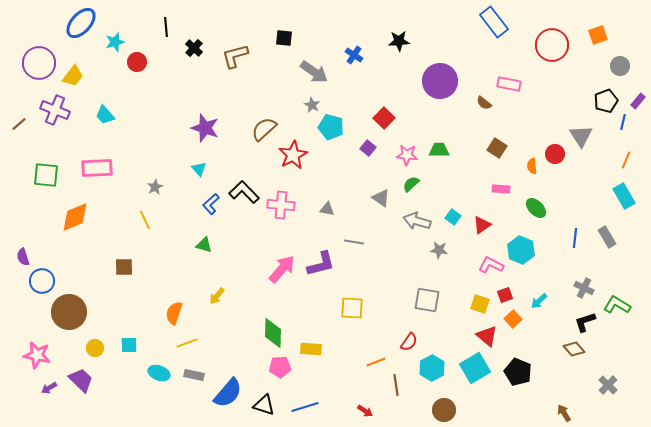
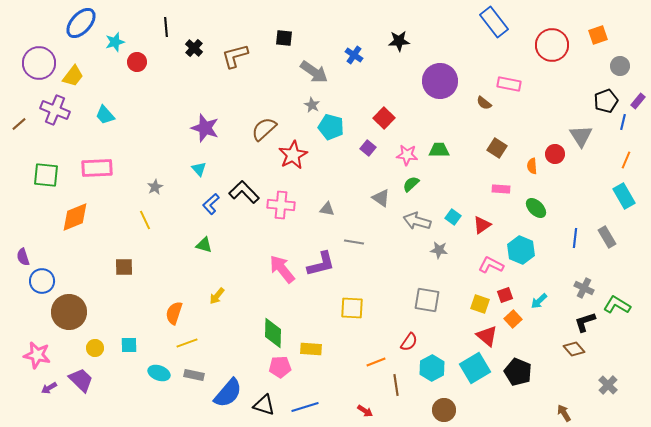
pink arrow at (282, 269): rotated 80 degrees counterclockwise
